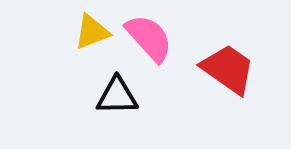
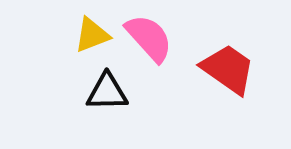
yellow triangle: moved 3 px down
black triangle: moved 10 px left, 4 px up
